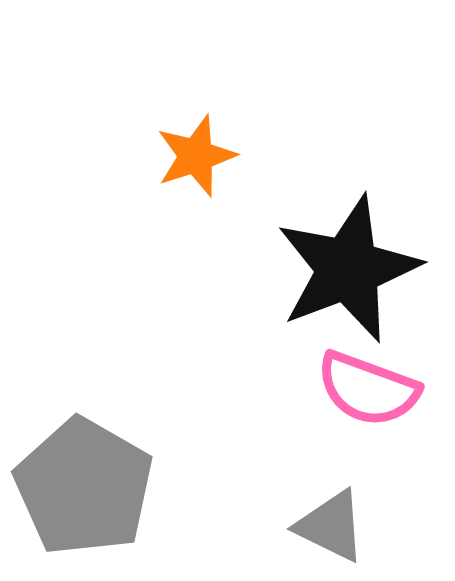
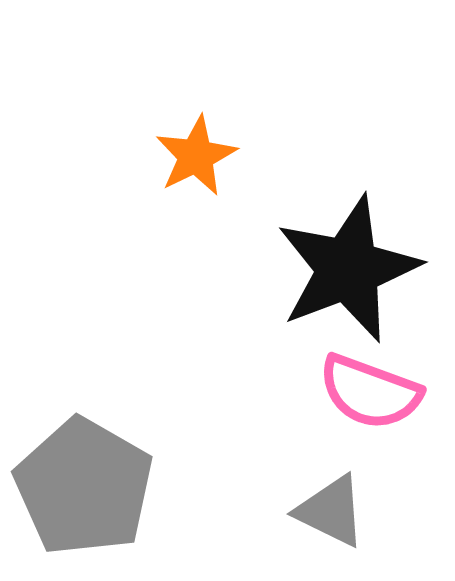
orange star: rotated 8 degrees counterclockwise
pink semicircle: moved 2 px right, 3 px down
gray triangle: moved 15 px up
